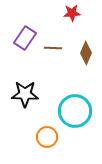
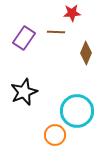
purple rectangle: moved 1 px left
brown line: moved 3 px right, 16 px up
black star: moved 1 px left, 2 px up; rotated 24 degrees counterclockwise
cyan circle: moved 2 px right
orange circle: moved 8 px right, 2 px up
